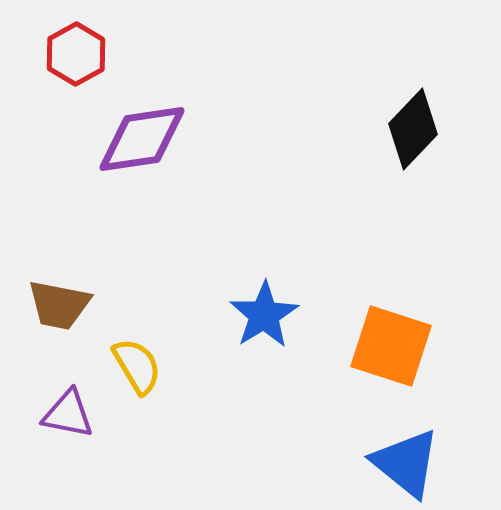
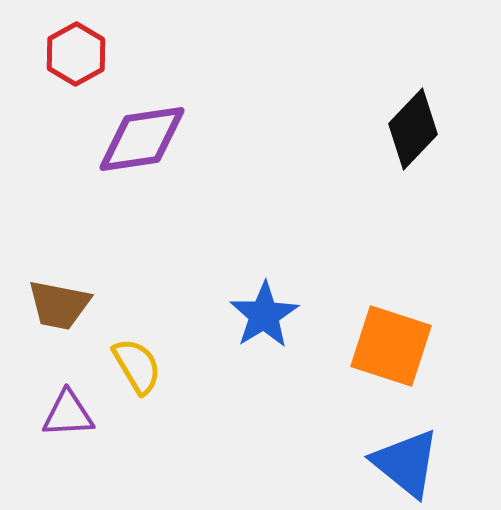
purple triangle: rotated 14 degrees counterclockwise
